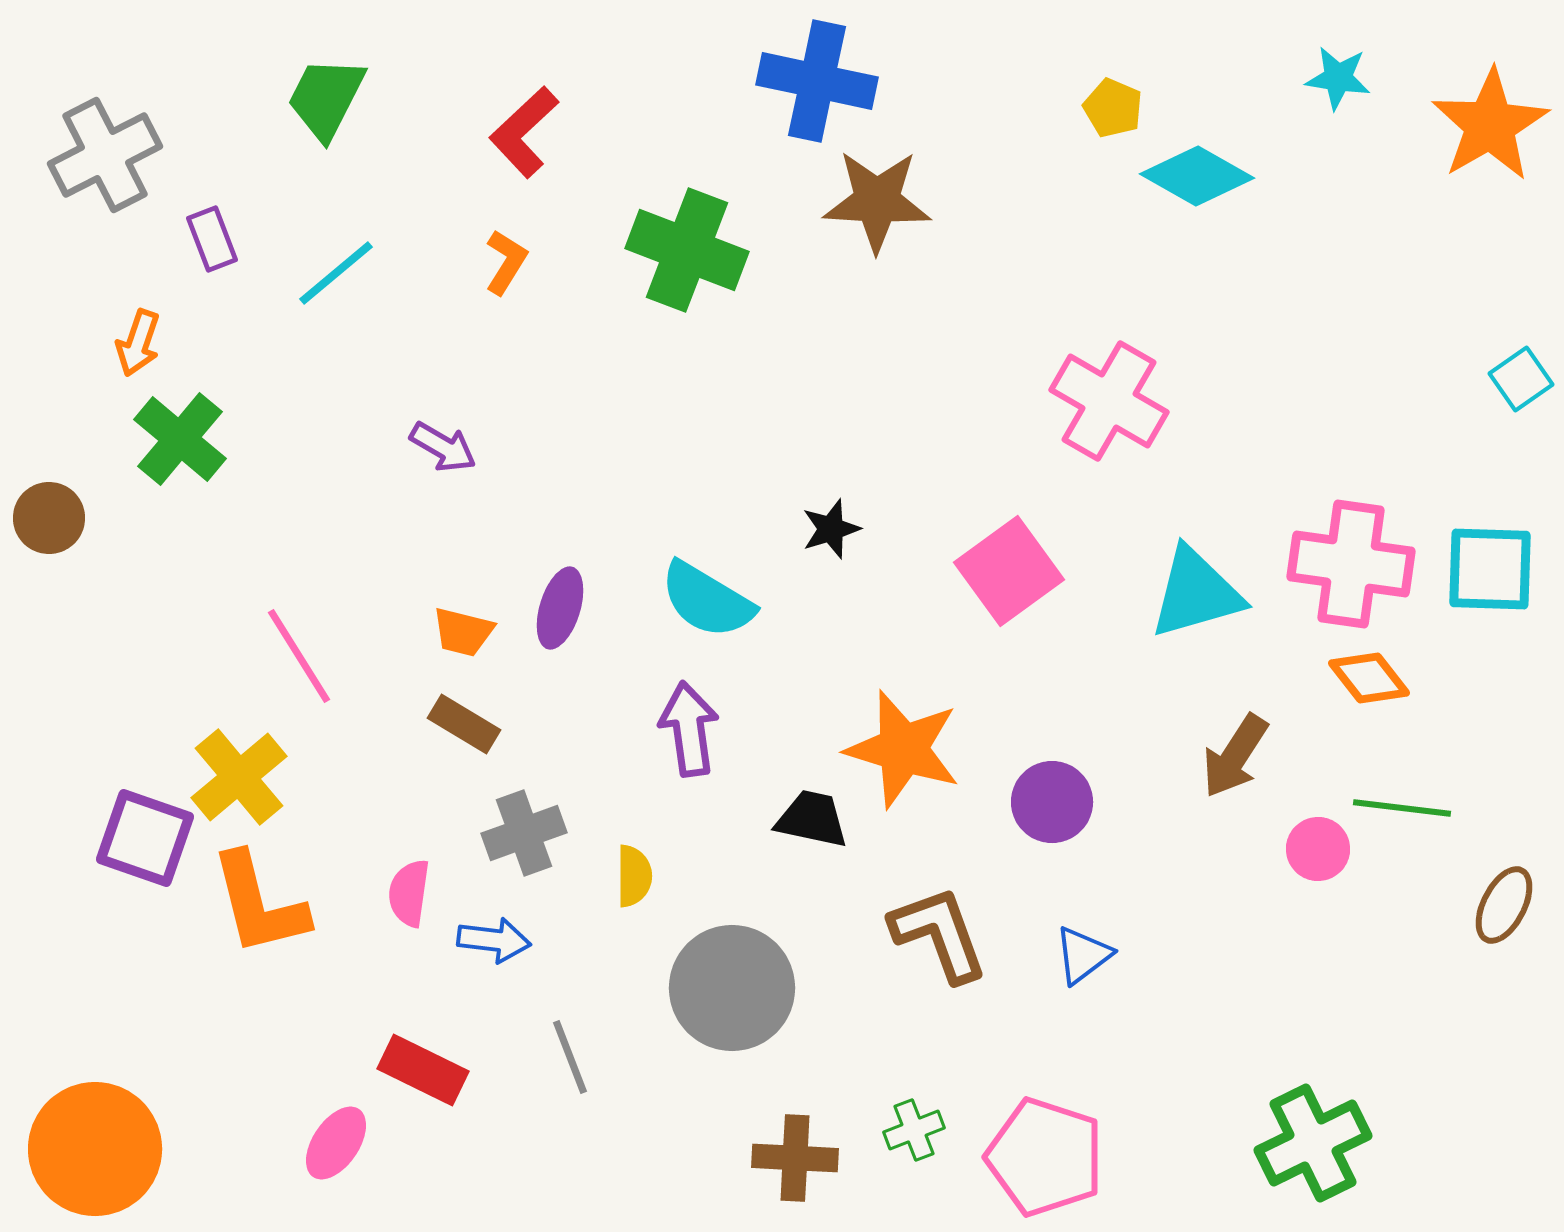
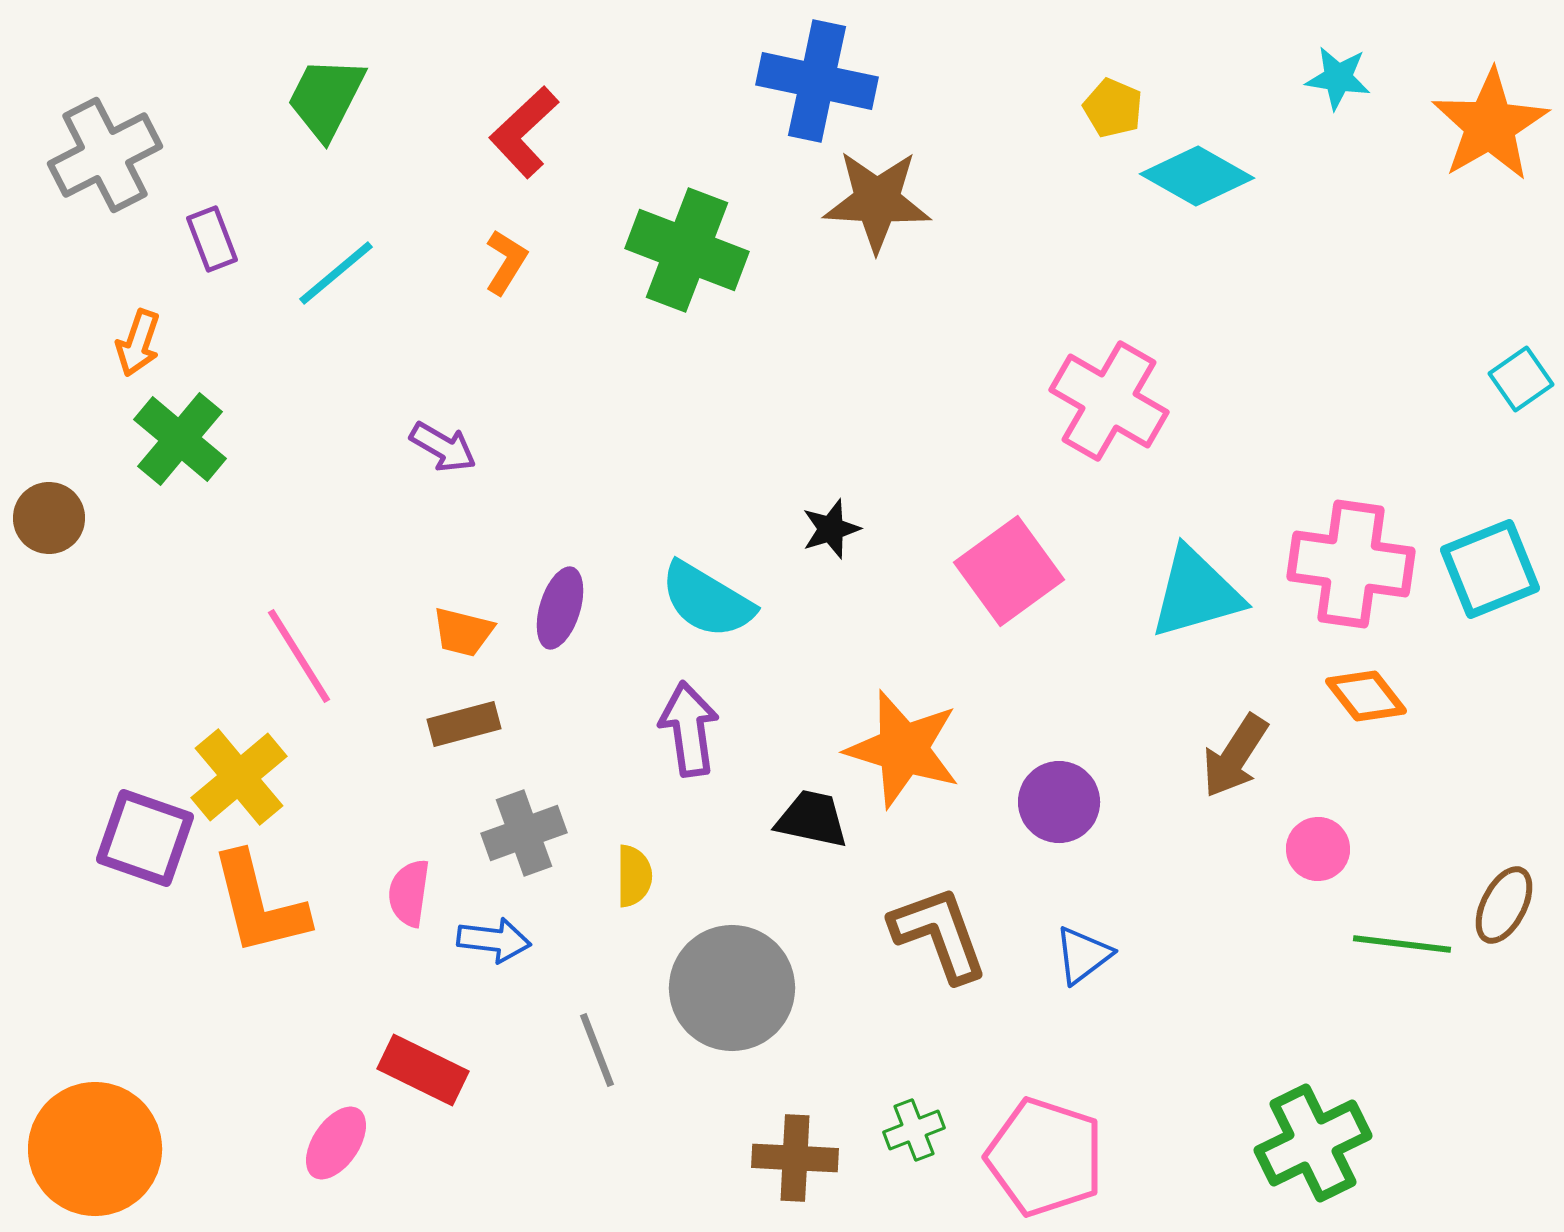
cyan square at (1490, 569): rotated 24 degrees counterclockwise
orange diamond at (1369, 678): moved 3 px left, 18 px down
brown rectangle at (464, 724): rotated 46 degrees counterclockwise
purple circle at (1052, 802): moved 7 px right
green line at (1402, 808): moved 136 px down
gray line at (570, 1057): moved 27 px right, 7 px up
